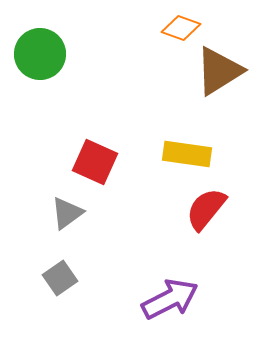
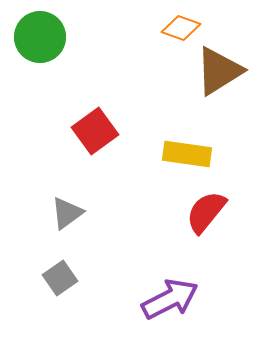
green circle: moved 17 px up
red square: moved 31 px up; rotated 30 degrees clockwise
red semicircle: moved 3 px down
